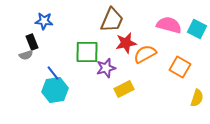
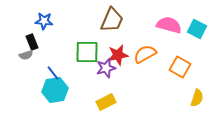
red star: moved 8 px left, 12 px down
yellow rectangle: moved 18 px left, 13 px down
